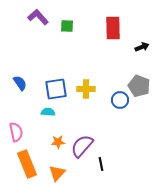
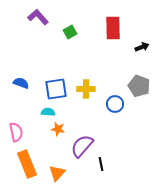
green square: moved 3 px right, 6 px down; rotated 32 degrees counterclockwise
blue semicircle: moved 1 px right; rotated 35 degrees counterclockwise
blue circle: moved 5 px left, 4 px down
orange star: moved 13 px up; rotated 16 degrees clockwise
